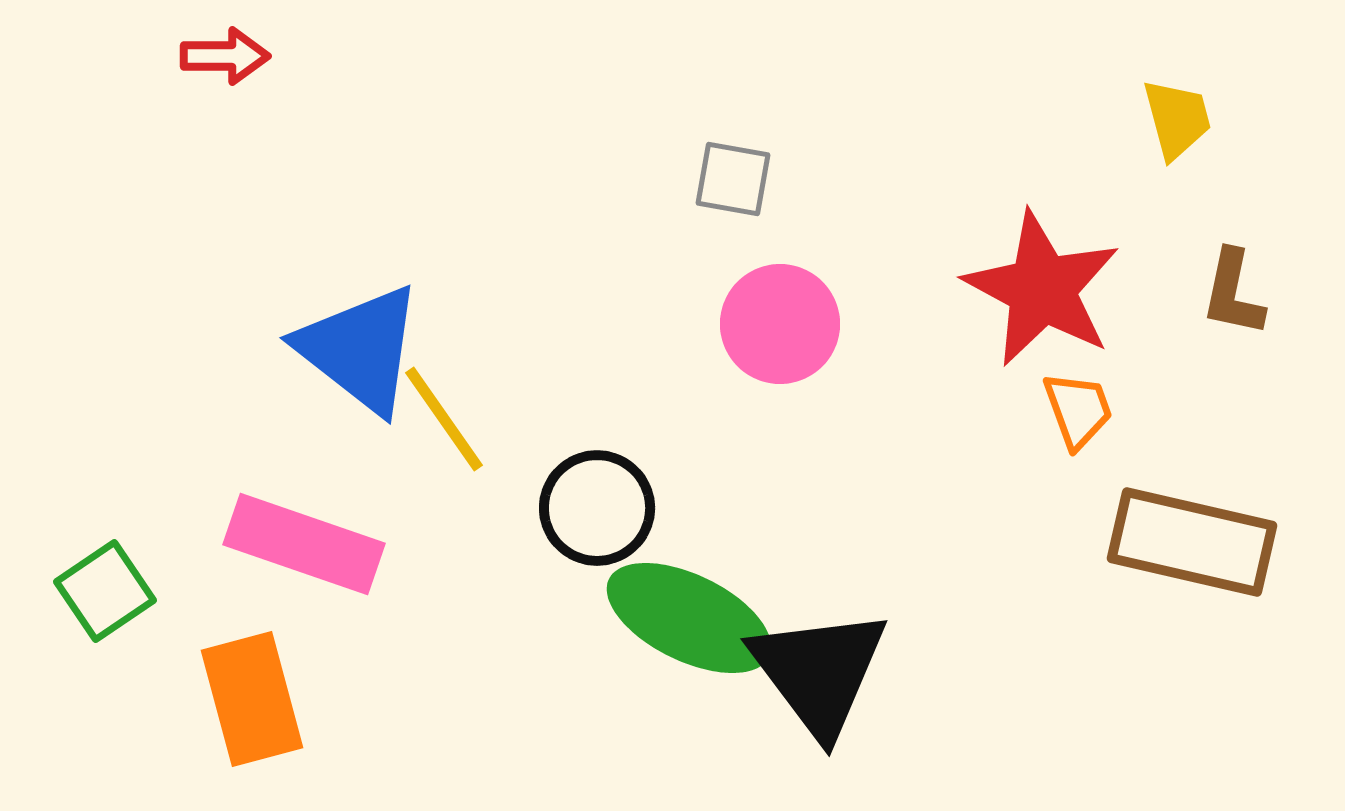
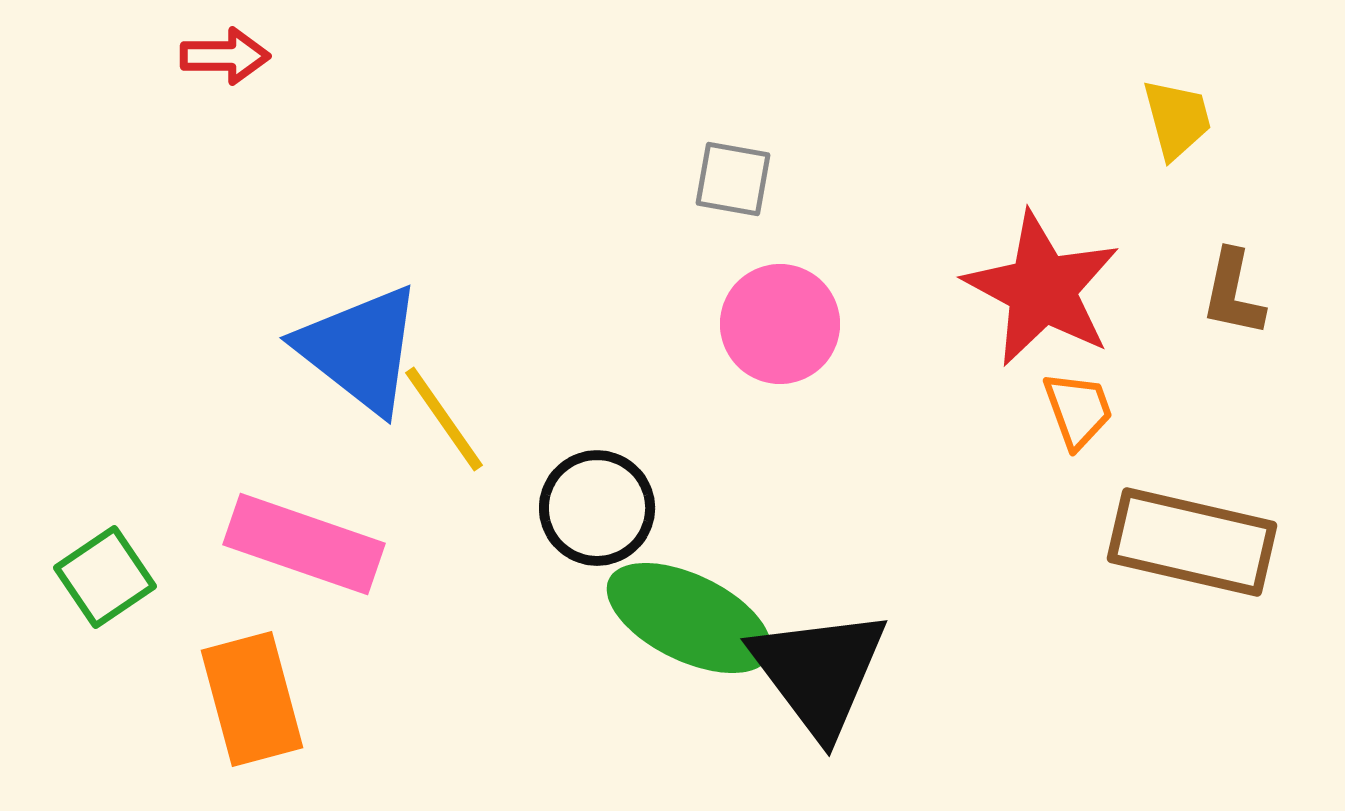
green square: moved 14 px up
